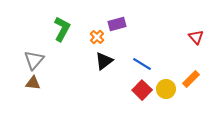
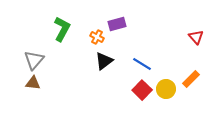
orange cross: rotated 16 degrees counterclockwise
